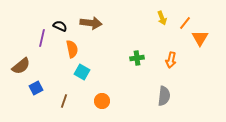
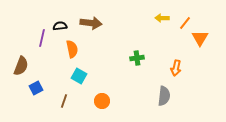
yellow arrow: rotated 112 degrees clockwise
black semicircle: rotated 32 degrees counterclockwise
orange arrow: moved 5 px right, 8 px down
brown semicircle: rotated 30 degrees counterclockwise
cyan square: moved 3 px left, 4 px down
